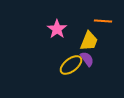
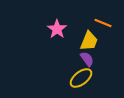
orange line: moved 2 px down; rotated 18 degrees clockwise
yellow ellipse: moved 10 px right, 13 px down
